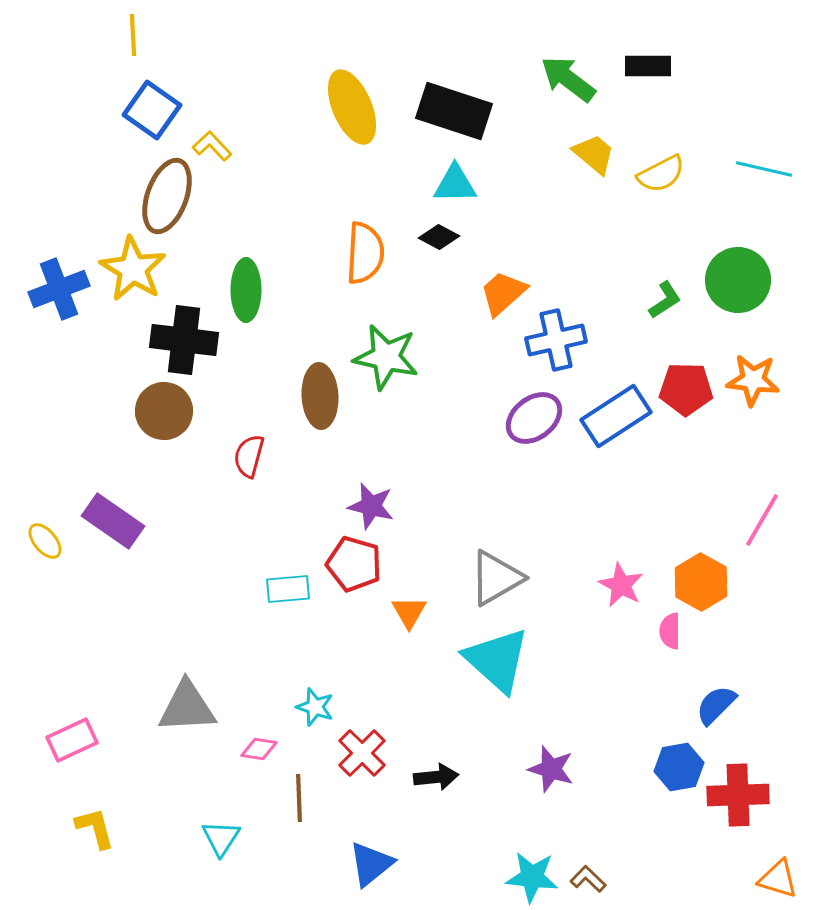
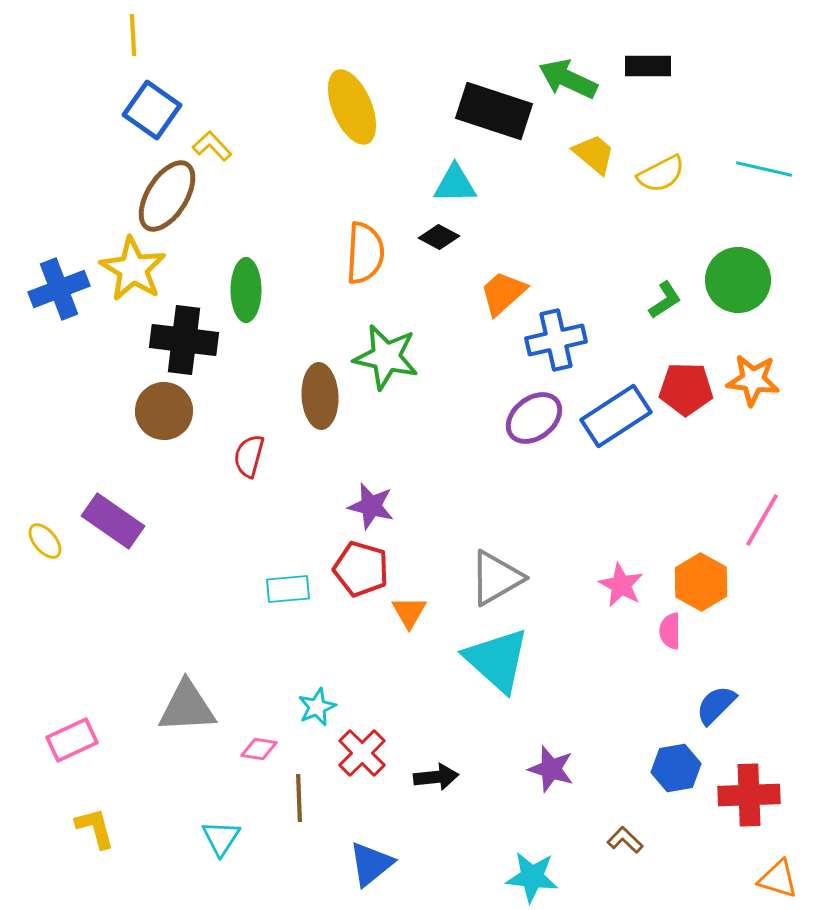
green arrow at (568, 79): rotated 12 degrees counterclockwise
black rectangle at (454, 111): moved 40 px right
brown ellipse at (167, 196): rotated 12 degrees clockwise
red pentagon at (354, 564): moved 7 px right, 5 px down
cyan star at (315, 707): moved 2 px right; rotated 30 degrees clockwise
blue hexagon at (679, 767): moved 3 px left, 1 px down
red cross at (738, 795): moved 11 px right
brown L-shape at (588, 879): moved 37 px right, 39 px up
